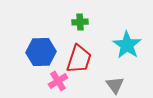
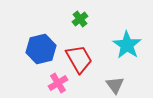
green cross: moved 3 px up; rotated 35 degrees counterclockwise
blue hexagon: moved 3 px up; rotated 12 degrees counterclockwise
red trapezoid: rotated 48 degrees counterclockwise
pink cross: moved 2 px down
